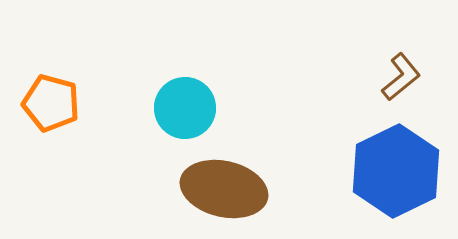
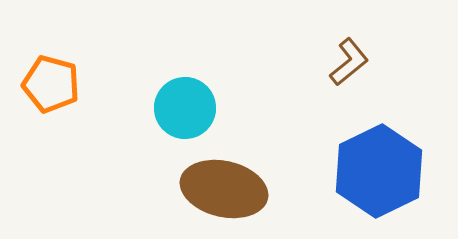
brown L-shape: moved 52 px left, 15 px up
orange pentagon: moved 19 px up
blue hexagon: moved 17 px left
